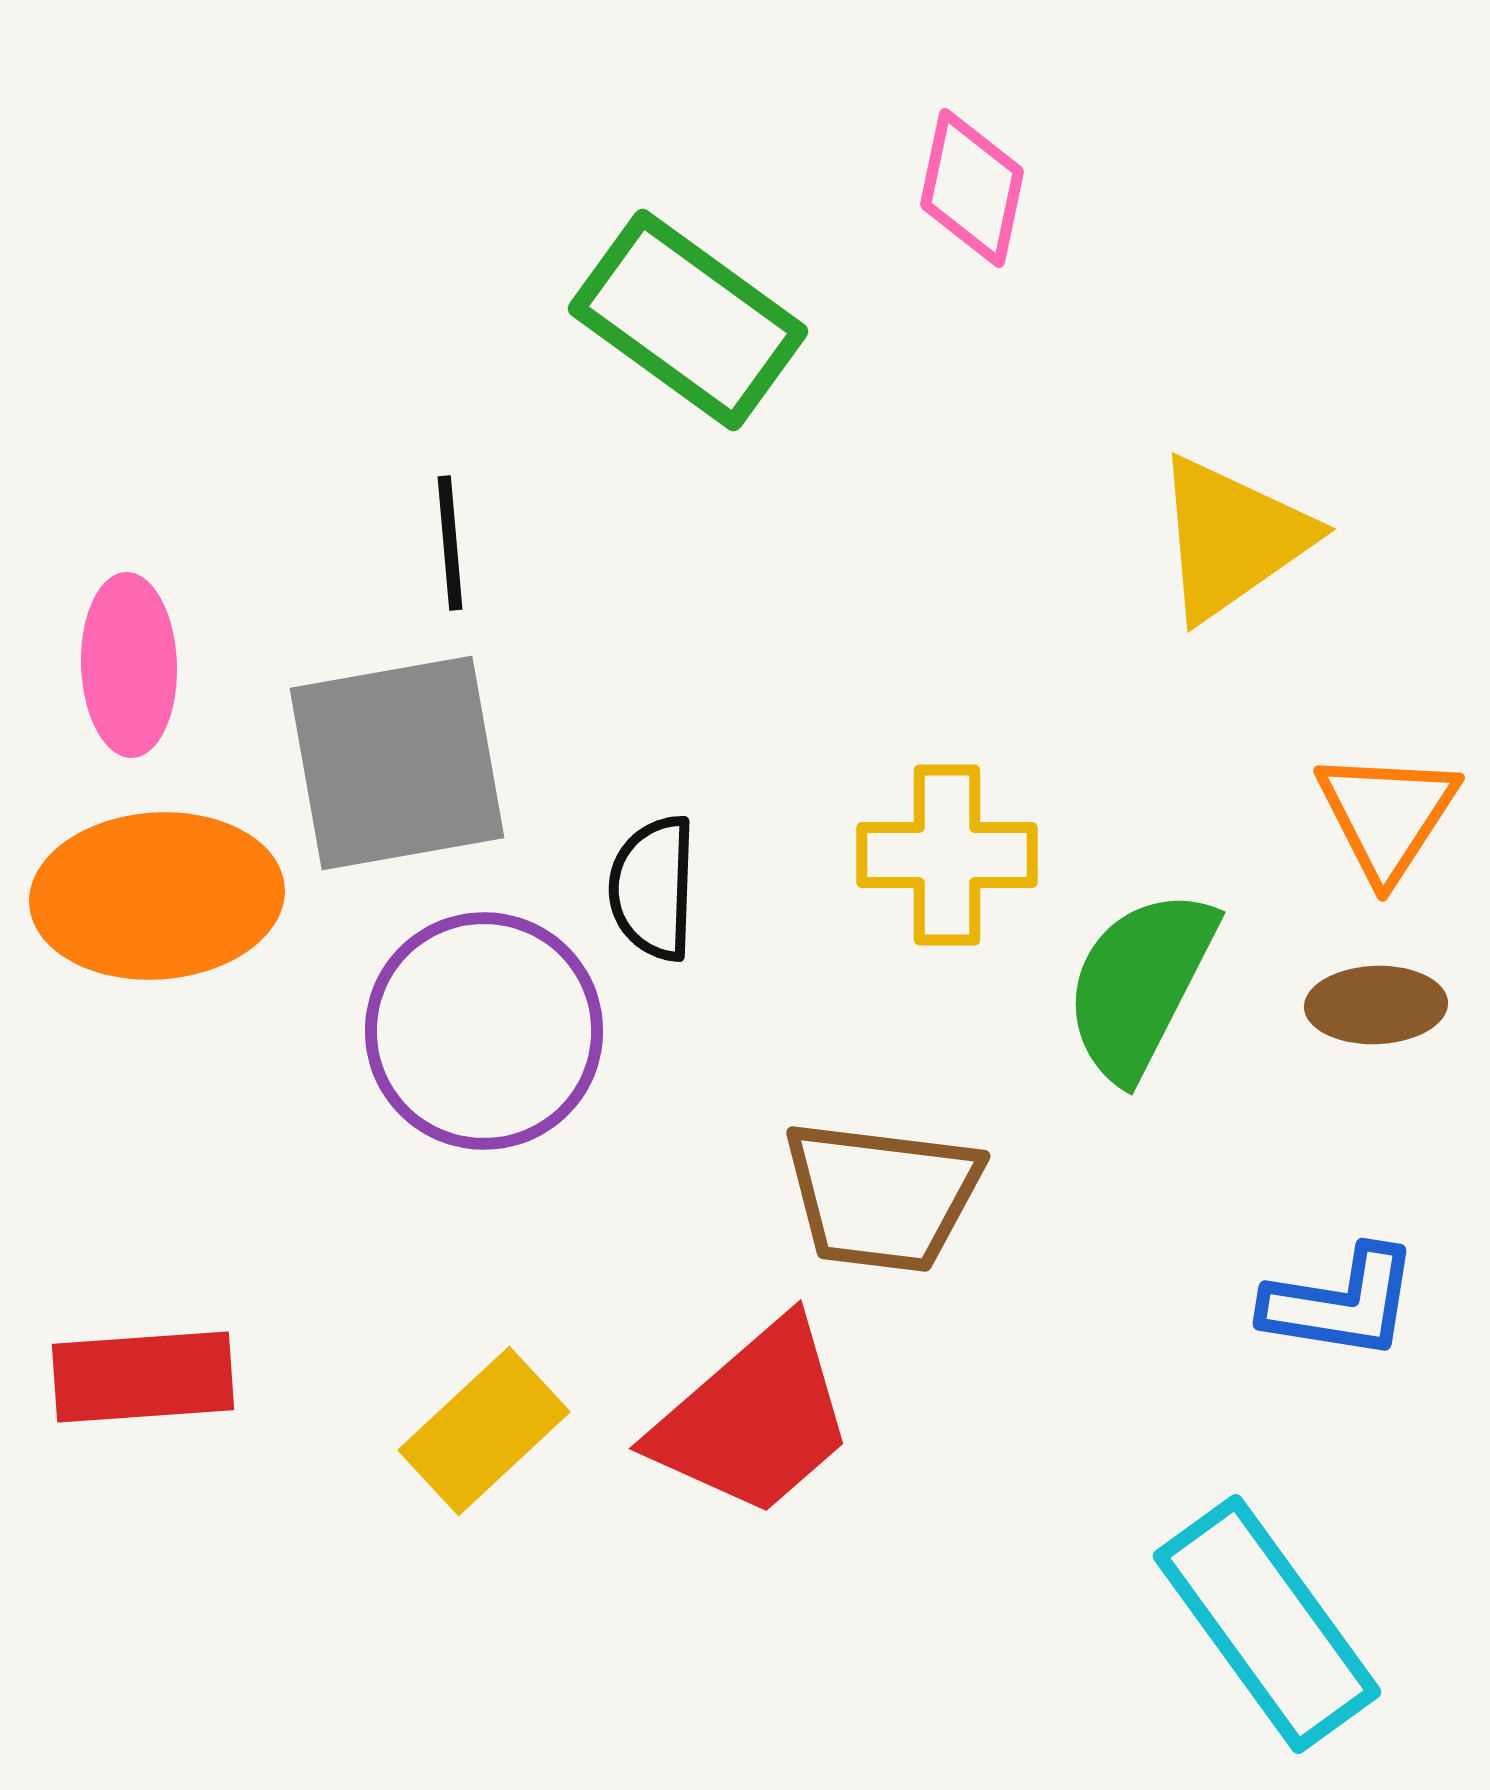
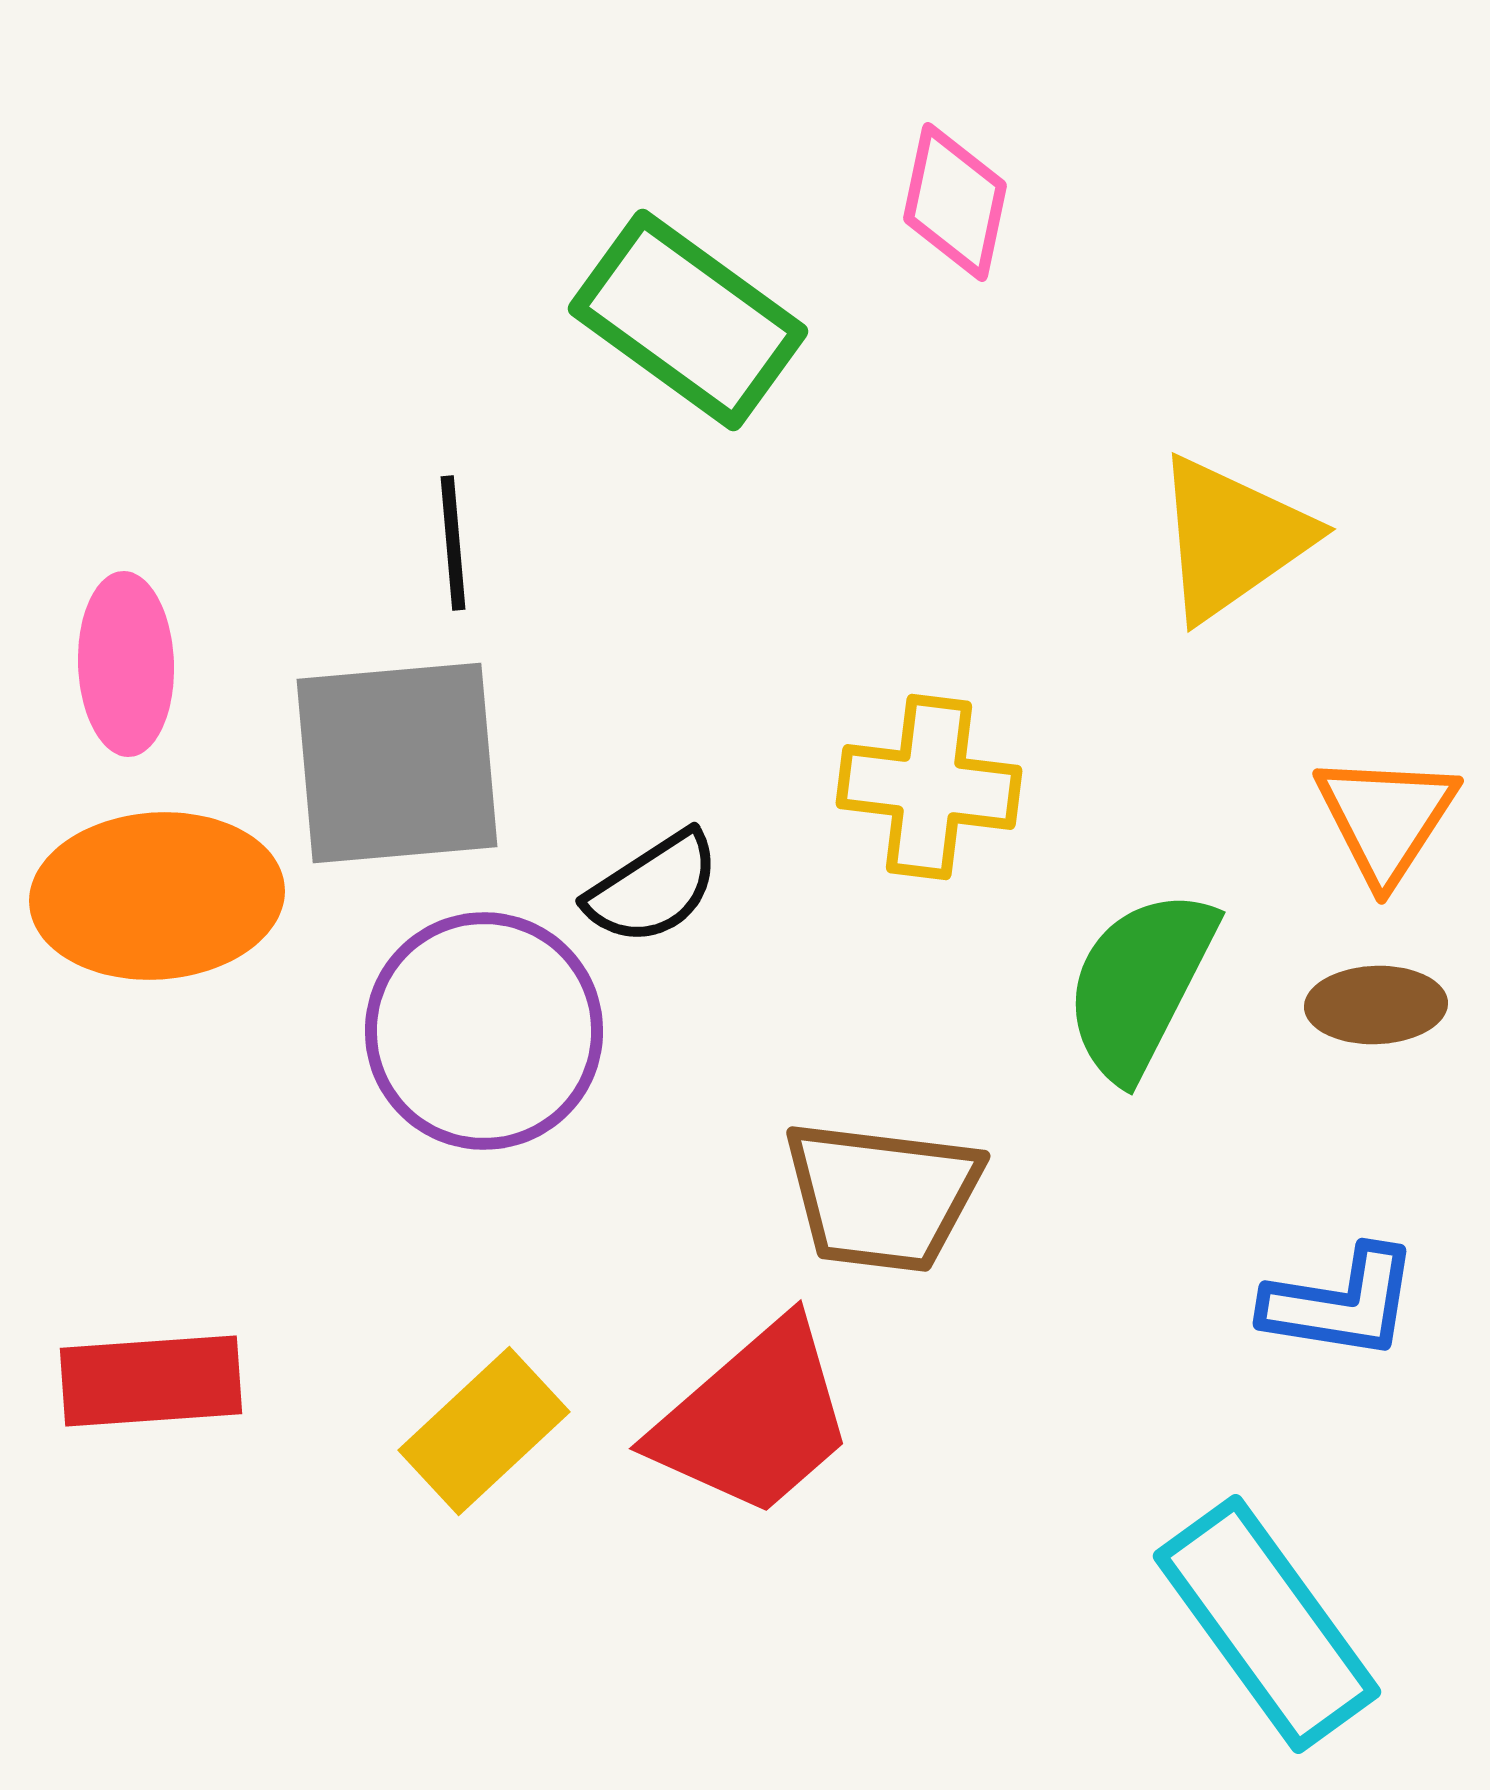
pink diamond: moved 17 px left, 14 px down
black line: moved 3 px right
pink ellipse: moved 3 px left, 1 px up
gray square: rotated 5 degrees clockwise
orange triangle: moved 1 px left, 3 px down
yellow cross: moved 18 px left, 68 px up; rotated 7 degrees clockwise
black semicircle: rotated 125 degrees counterclockwise
red rectangle: moved 8 px right, 4 px down
